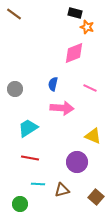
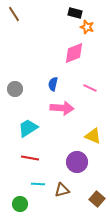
brown line: rotated 21 degrees clockwise
brown square: moved 1 px right, 2 px down
